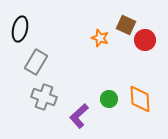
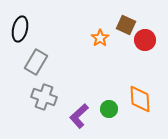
orange star: rotated 18 degrees clockwise
green circle: moved 10 px down
